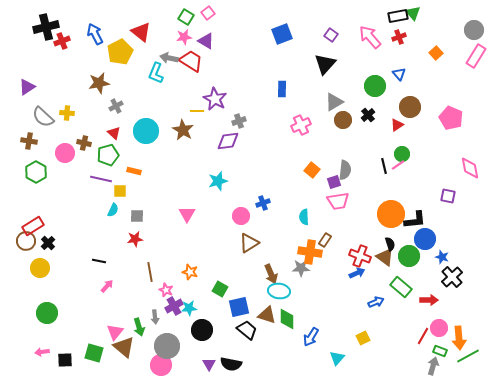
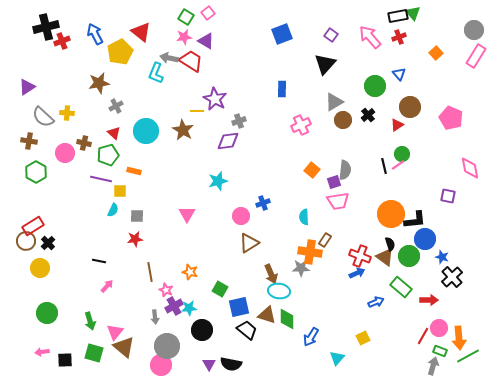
green arrow at (139, 327): moved 49 px left, 6 px up
